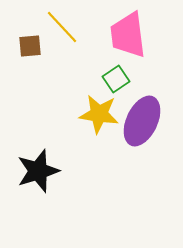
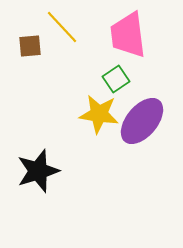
purple ellipse: rotated 15 degrees clockwise
